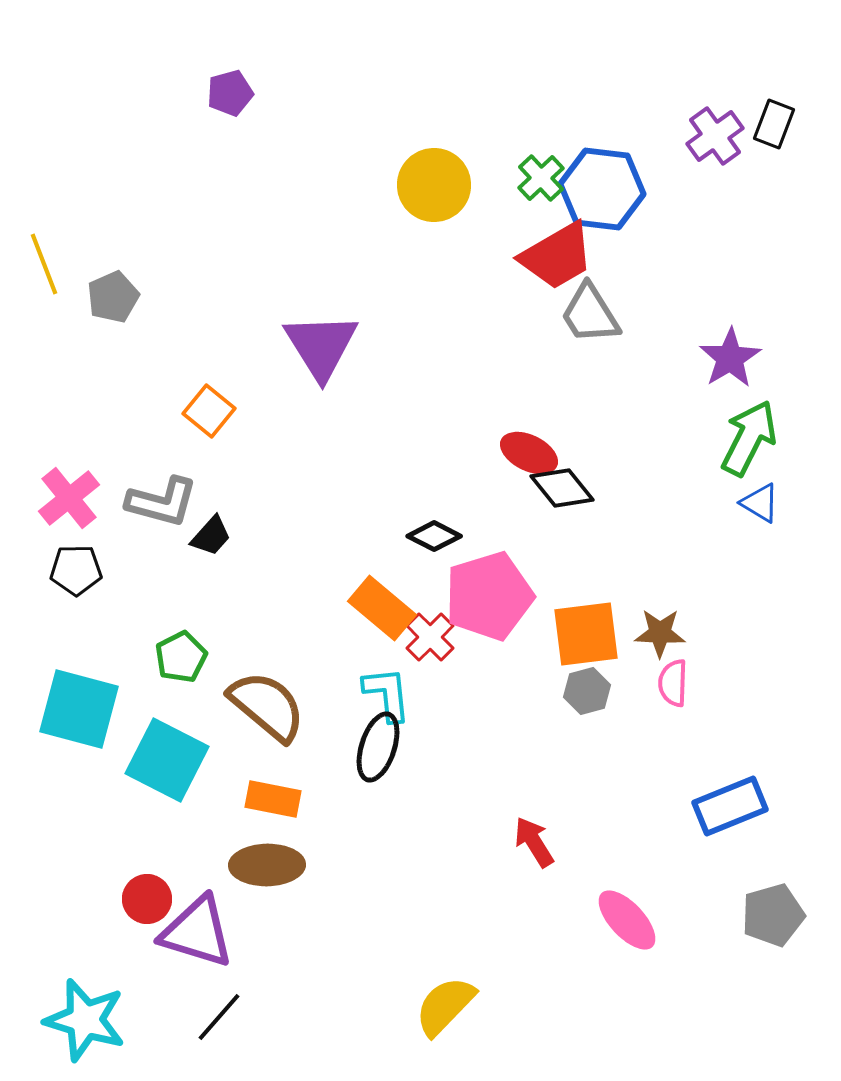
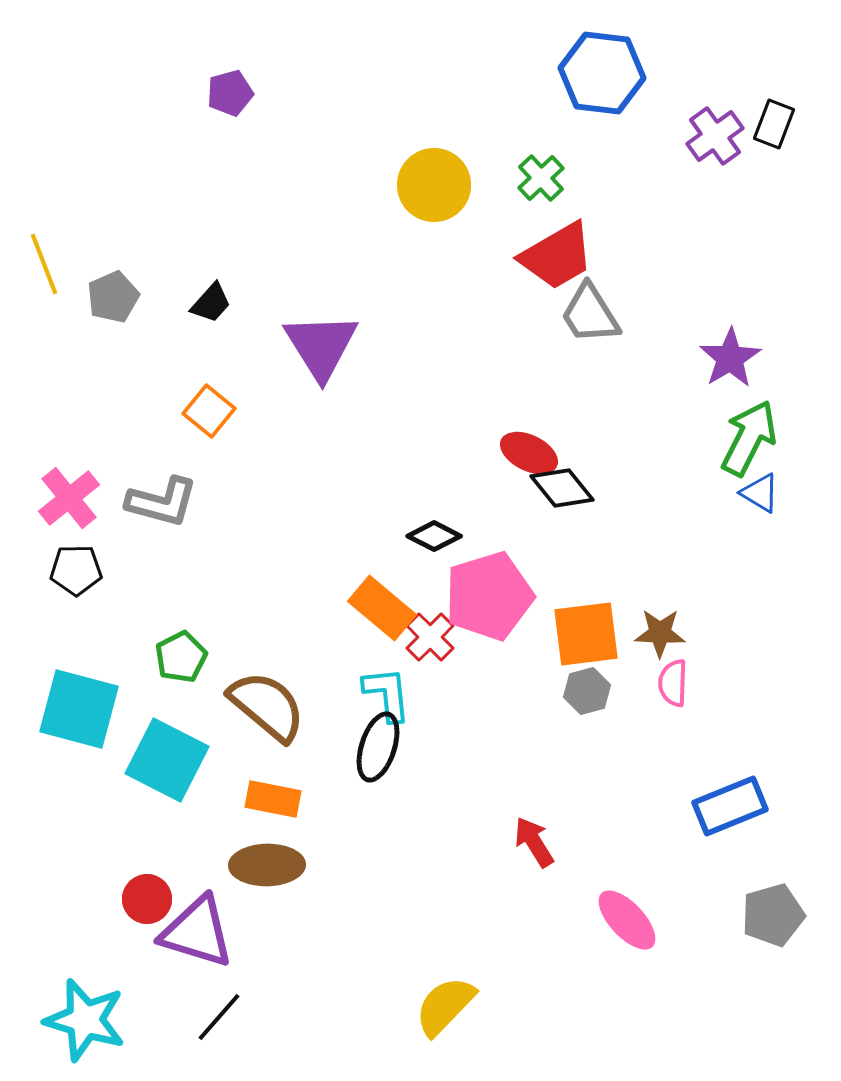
blue hexagon at (602, 189): moved 116 px up
blue triangle at (760, 503): moved 10 px up
black trapezoid at (211, 536): moved 233 px up
